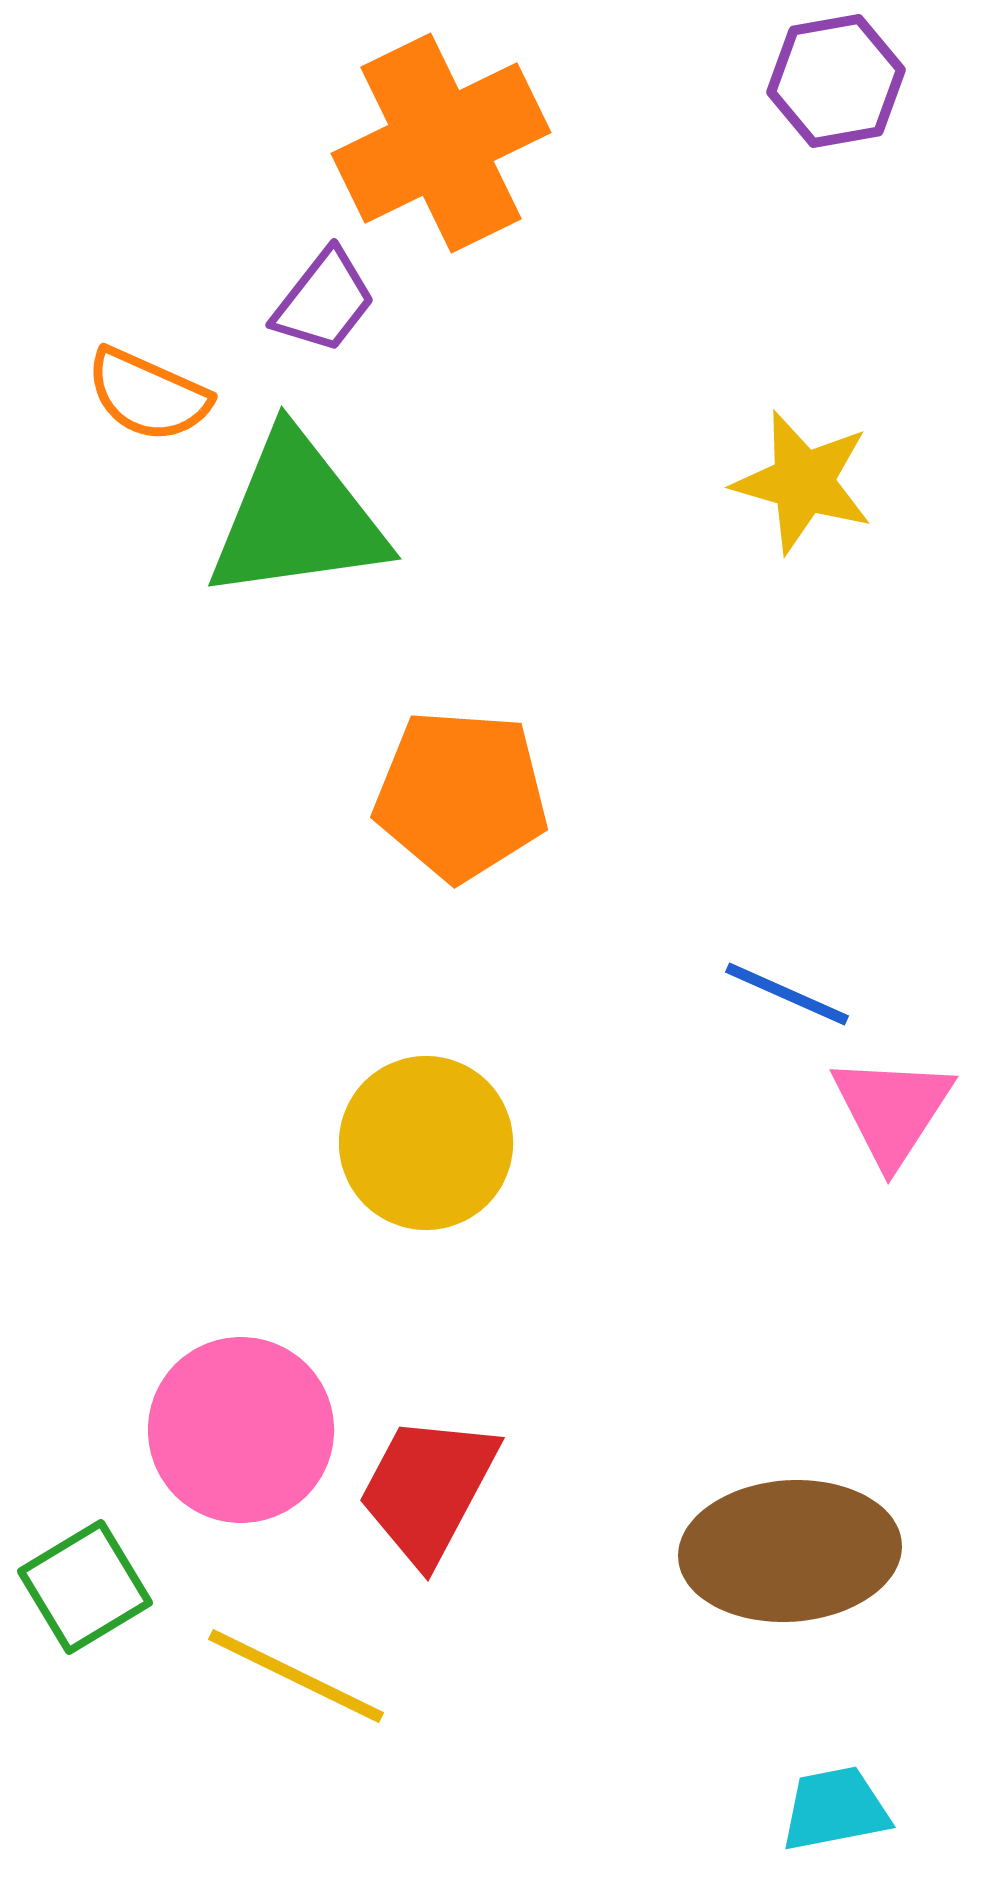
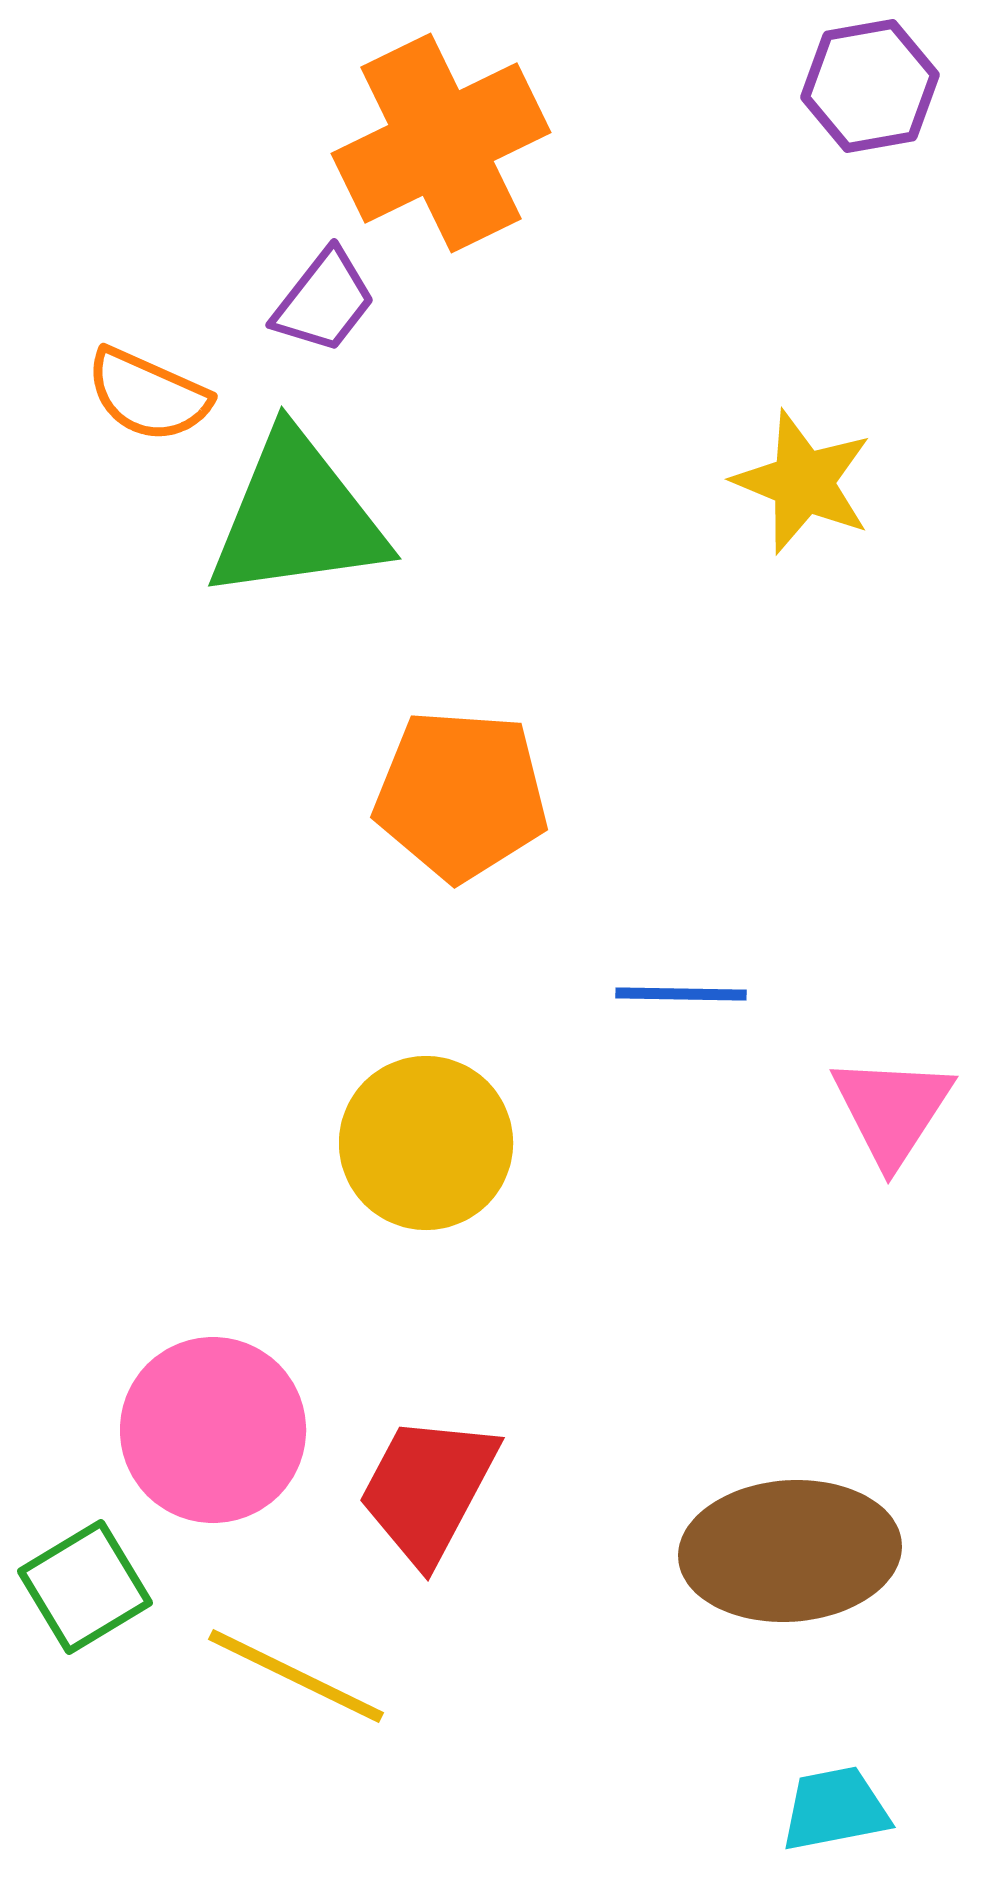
purple hexagon: moved 34 px right, 5 px down
yellow star: rotated 6 degrees clockwise
blue line: moved 106 px left; rotated 23 degrees counterclockwise
pink circle: moved 28 px left
